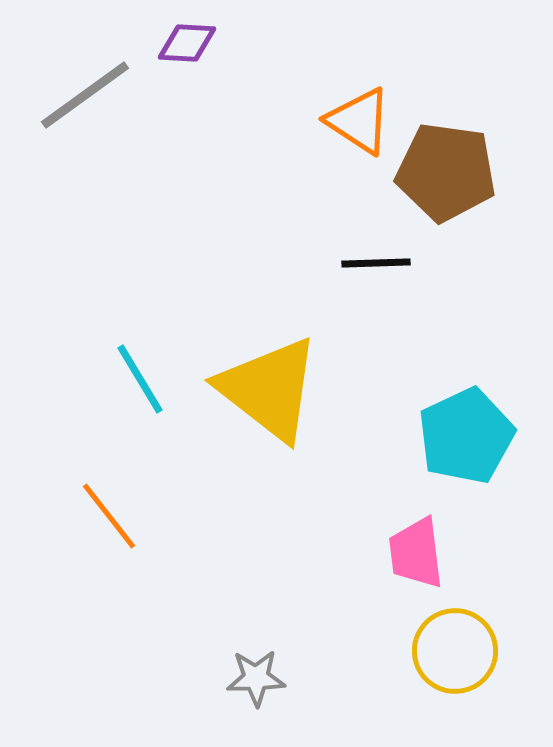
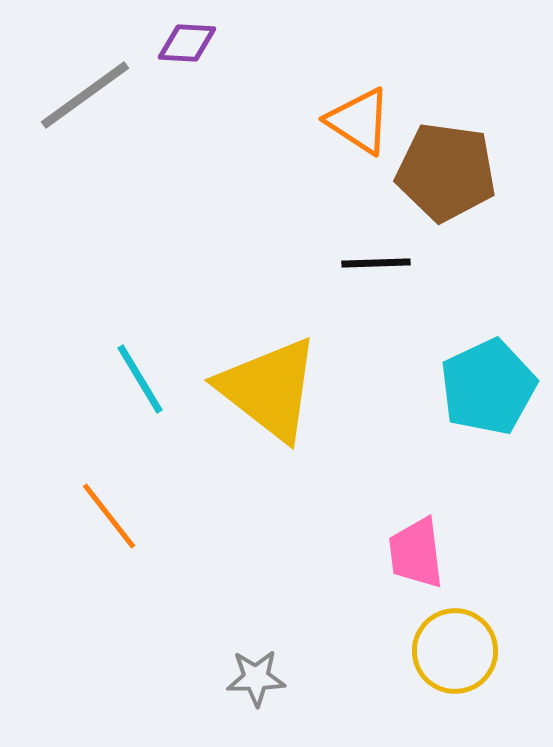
cyan pentagon: moved 22 px right, 49 px up
